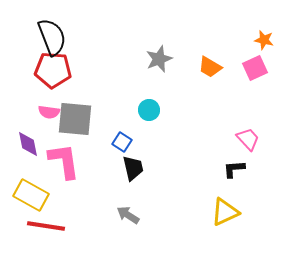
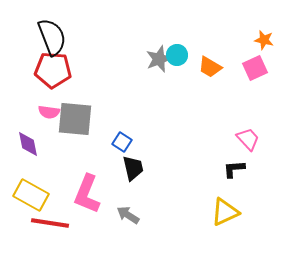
cyan circle: moved 28 px right, 55 px up
pink L-shape: moved 23 px right, 33 px down; rotated 150 degrees counterclockwise
red line: moved 4 px right, 3 px up
